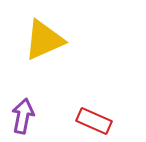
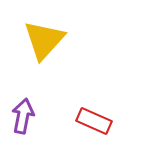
yellow triangle: rotated 24 degrees counterclockwise
